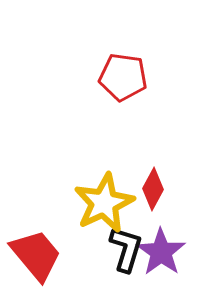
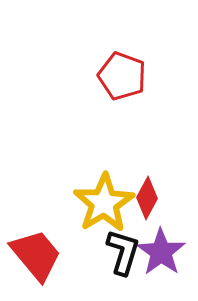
red pentagon: moved 1 px left, 1 px up; rotated 12 degrees clockwise
red diamond: moved 6 px left, 9 px down
yellow star: rotated 6 degrees counterclockwise
black L-shape: moved 3 px left, 3 px down
